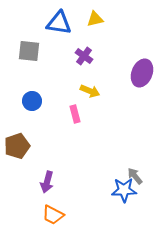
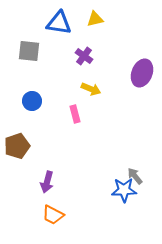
yellow arrow: moved 1 px right, 2 px up
